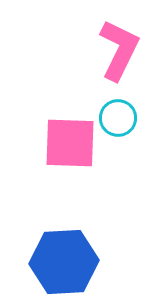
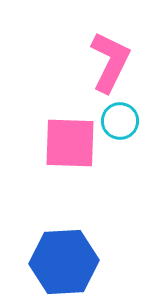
pink L-shape: moved 9 px left, 12 px down
cyan circle: moved 2 px right, 3 px down
